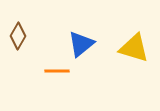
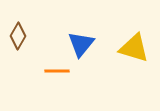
blue triangle: rotated 12 degrees counterclockwise
